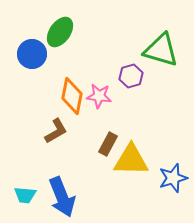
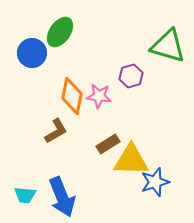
green triangle: moved 7 px right, 4 px up
blue circle: moved 1 px up
brown rectangle: rotated 30 degrees clockwise
blue star: moved 18 px left, 4 px down
